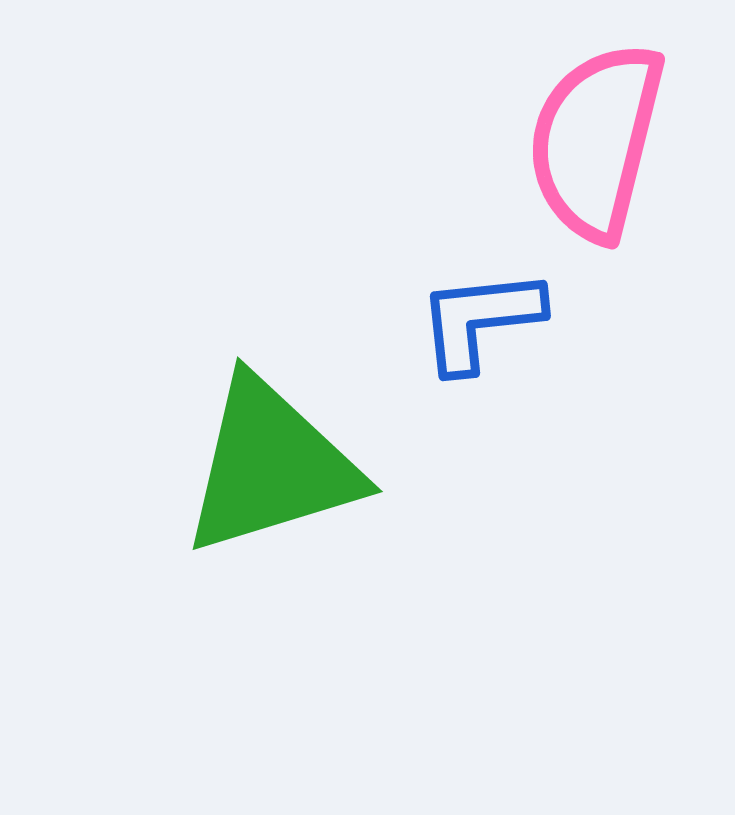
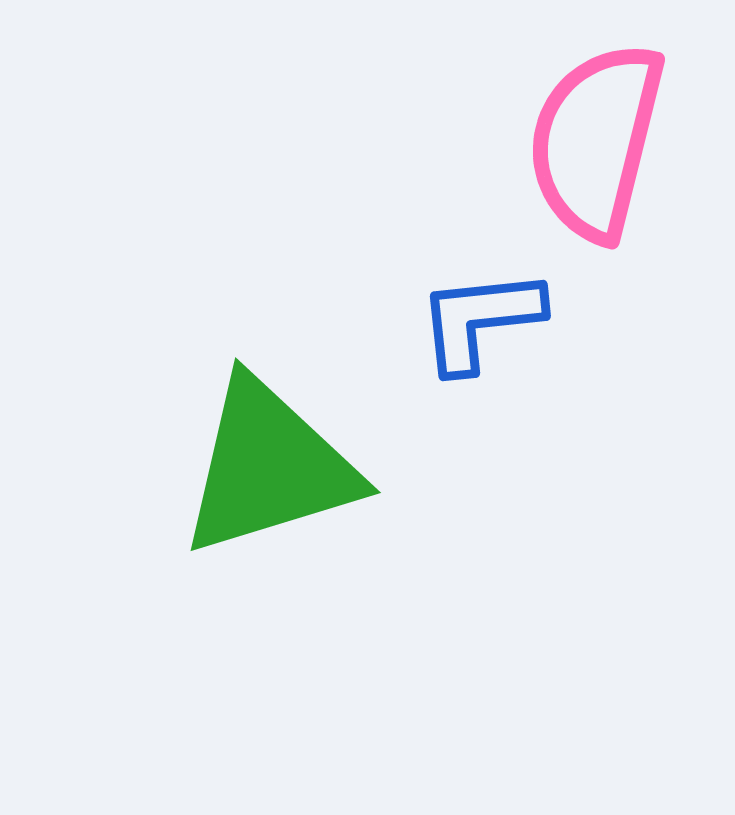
green triangle: moved 2 px left, 1 px down
